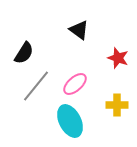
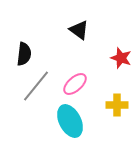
black semicircle: moved 1 px down; rotated 25 degrees counterclockwise
red star: moved 3 px right
